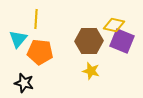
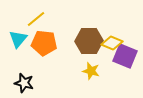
yellow line: rotated 48 degrees clockwise
yellow diamond: moved 2 px left, 18 px down; rotated 10 degrees clockwise
purple square: moved 3 px right, 15 px down
orange pentagon: moved 4 px right, 9 px up
